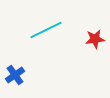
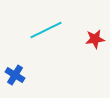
blue cross: rotated 24 degrees counterclockwise
